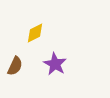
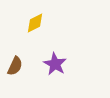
yellow diamond: moved 10 px up
